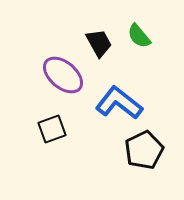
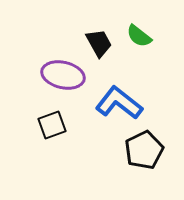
green semicircle: rotated 12 degrees counterclockwise
purple ellipse: rotated 27 degrees counterclockwise
black square: moved 4 px up
